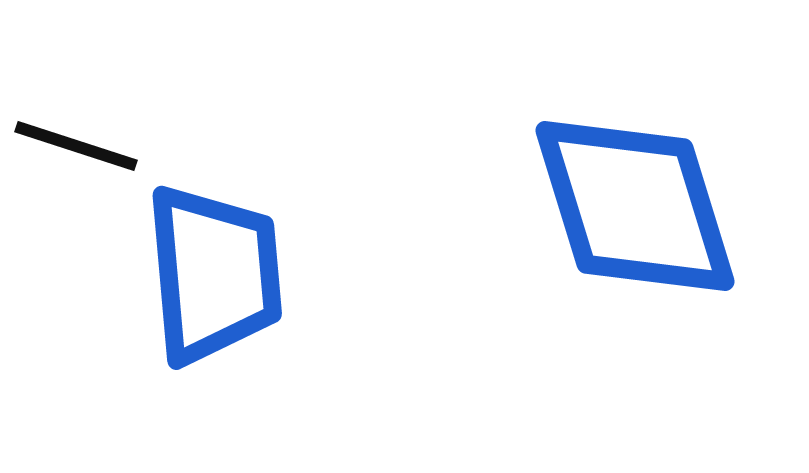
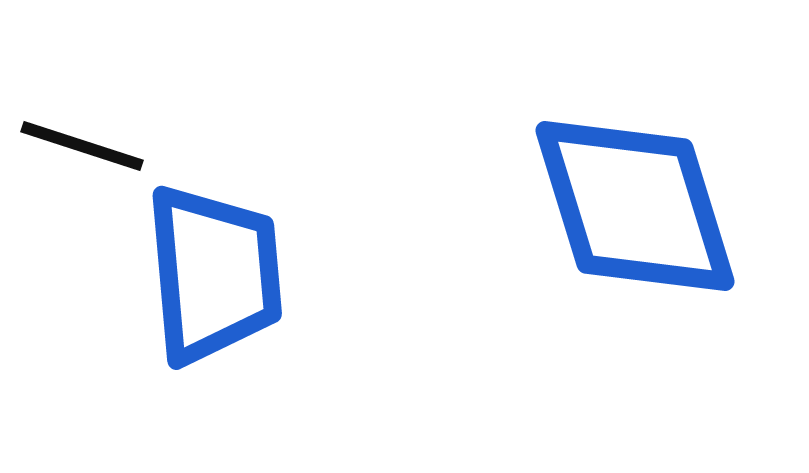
black line: moved 6 px right
